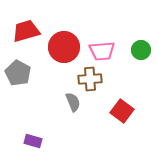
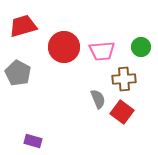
red trapezoid: moved 3 px left, 5 px up
green circle: moved 3 px up
brown cross: moved 34 px right
gray semicircle: moved 25 px right, 3 px up
red square: moved 1 px down
